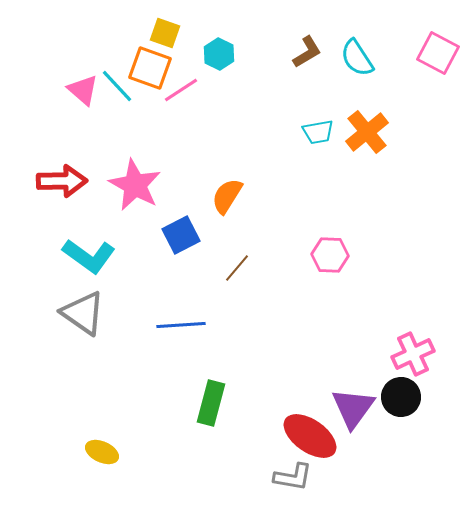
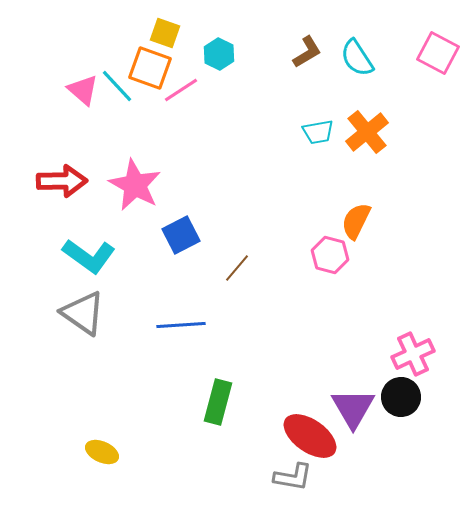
orange semicircle: moved 129 px right, 25 px down; rotated 6 degrees counterclockwise
pink hexagon: rotated 12 degrees clockwise
green rectangle: moved 7 px right, 1 px up
purple triangle: rotated 6 degrees counterclockwise
